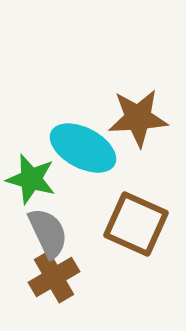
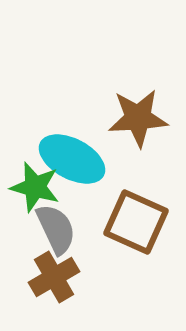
cyan ellipse: moved 11 px left, 11 px down
green star: moved 4 px right, 8 px down
brown square: moved 2 px up
gray semicircle: moved 8 px right, 4 px up
